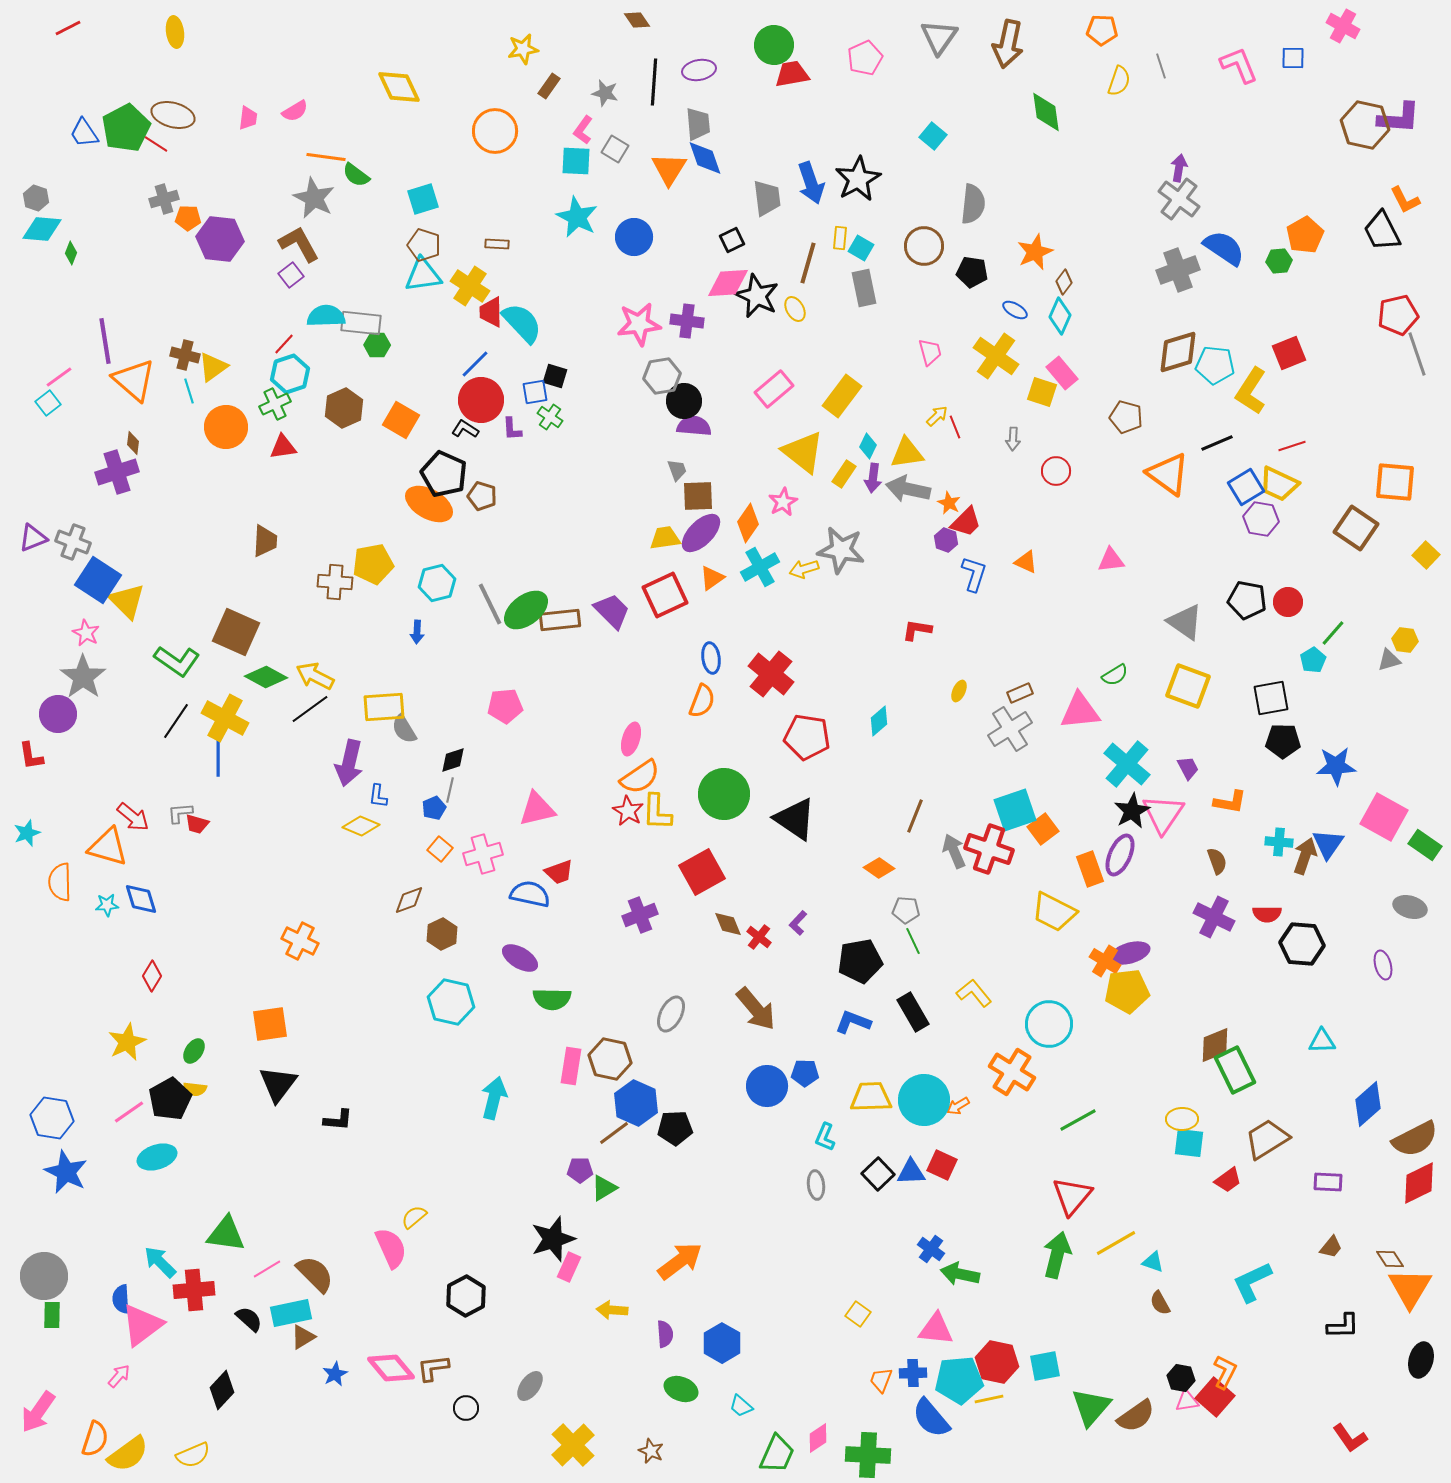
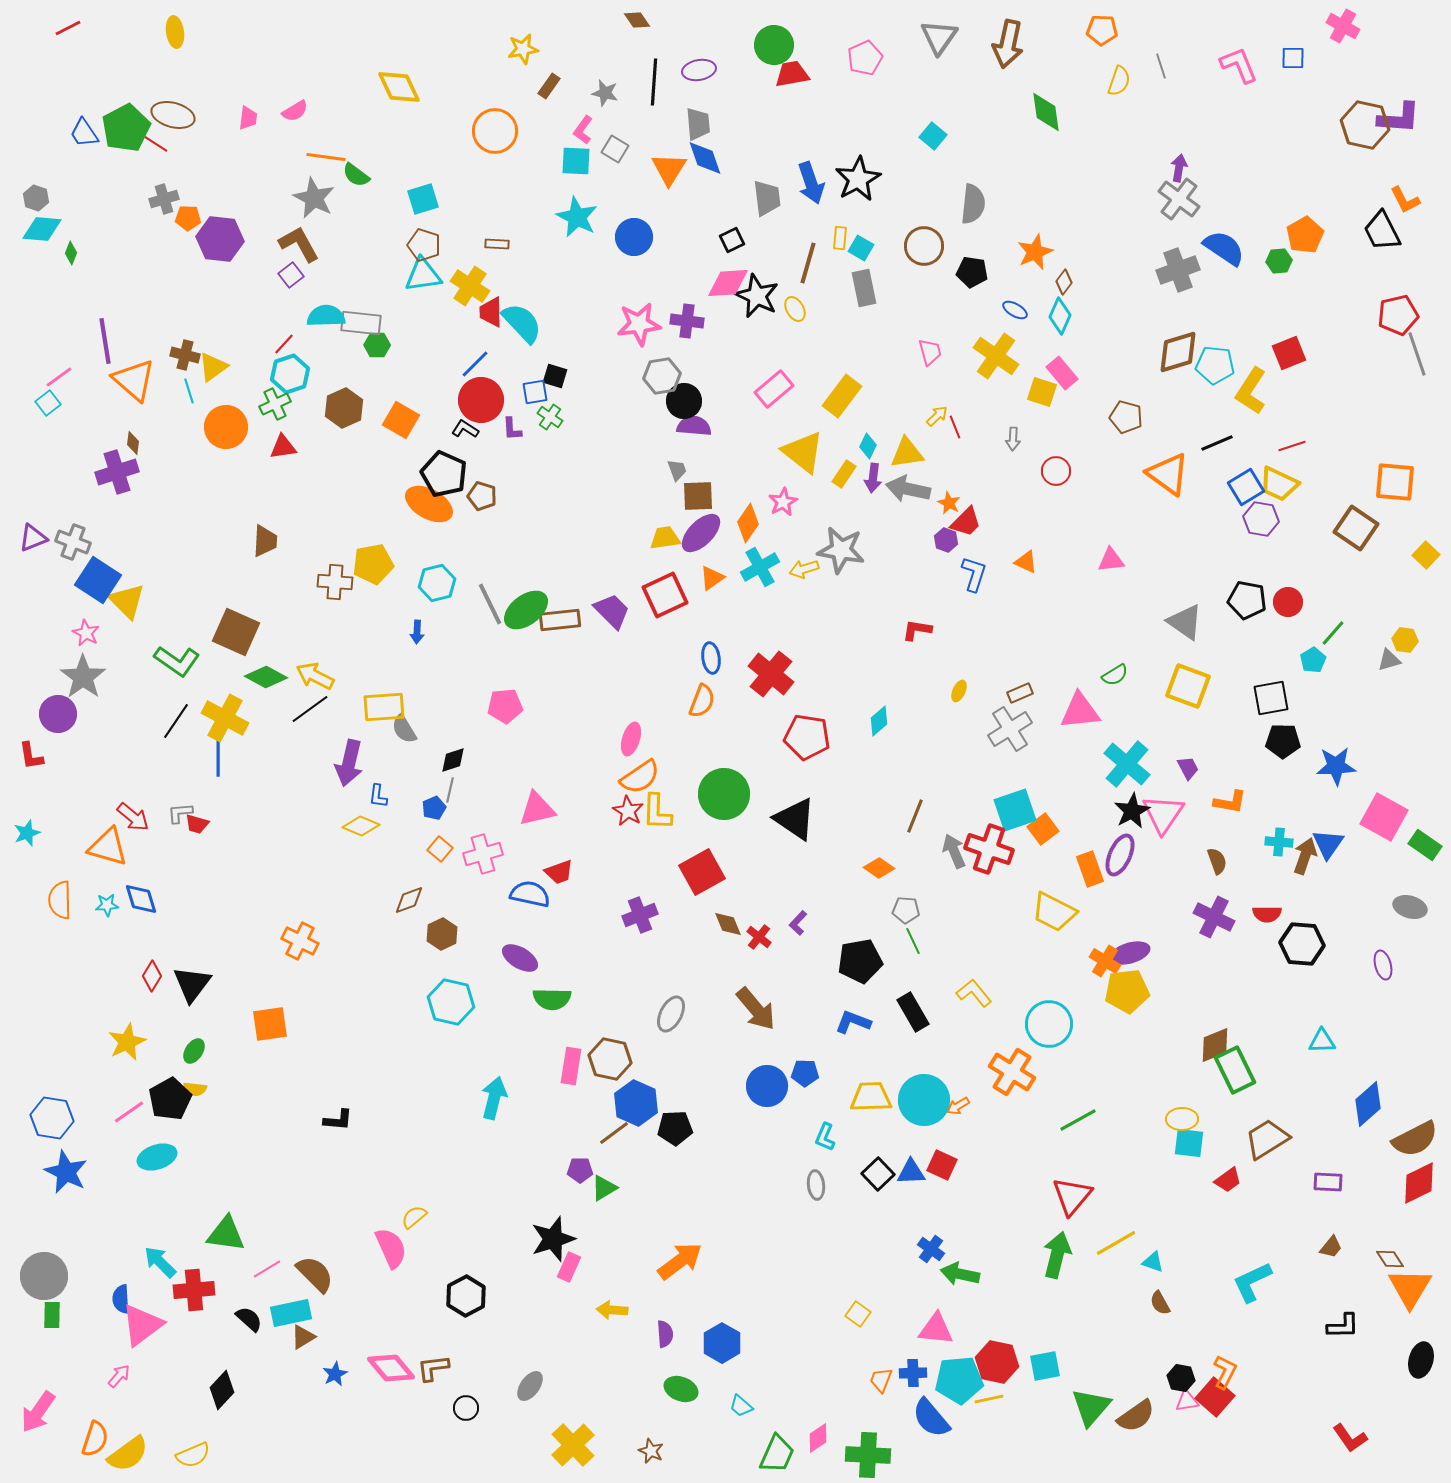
orange semicircle at (60, 882): moved 18 px down
black triangle at (278, 1084): moved 86 px left, 100 px up
